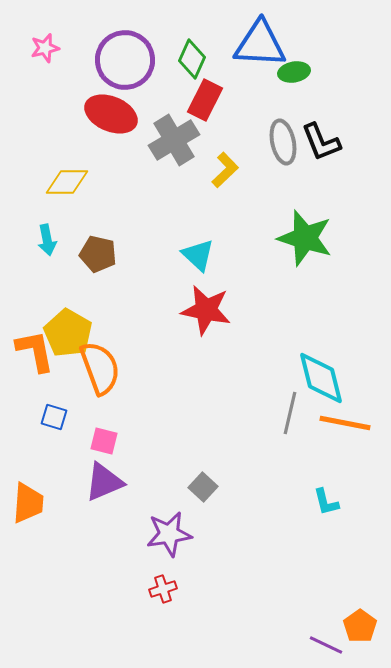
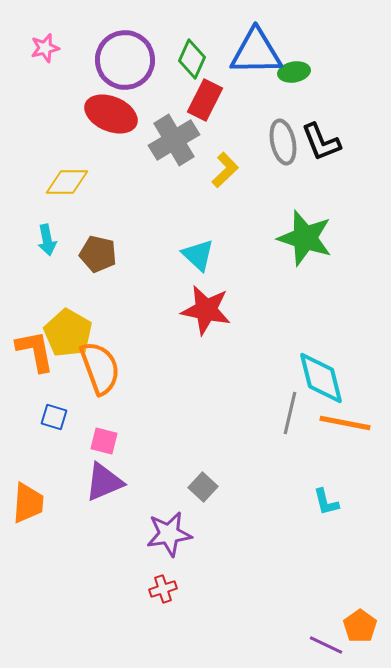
blue triangle: moved 4 px left, 8 px down; rotated 4 degrees counterclockwise
